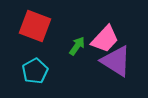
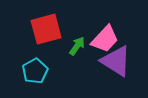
red square: moved 11 px right, 3 px down; rotated 36 degrees counterclockwise
